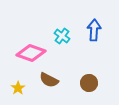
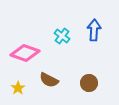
pink diamond: moved 6 px left
